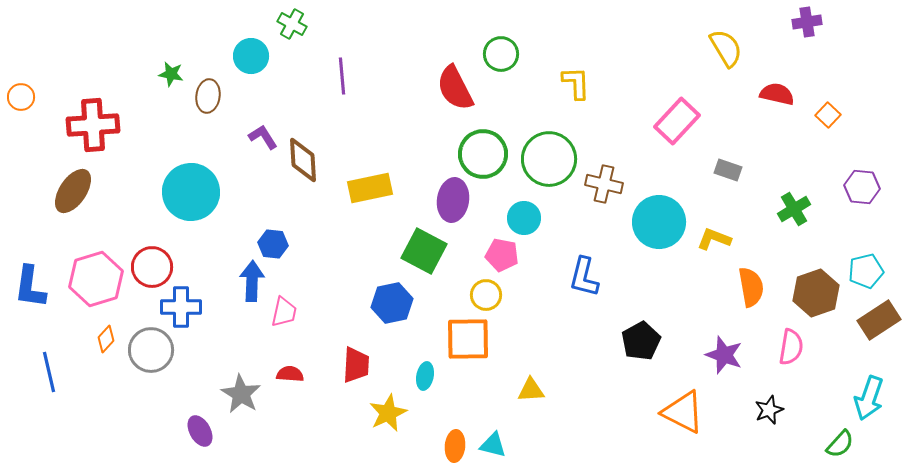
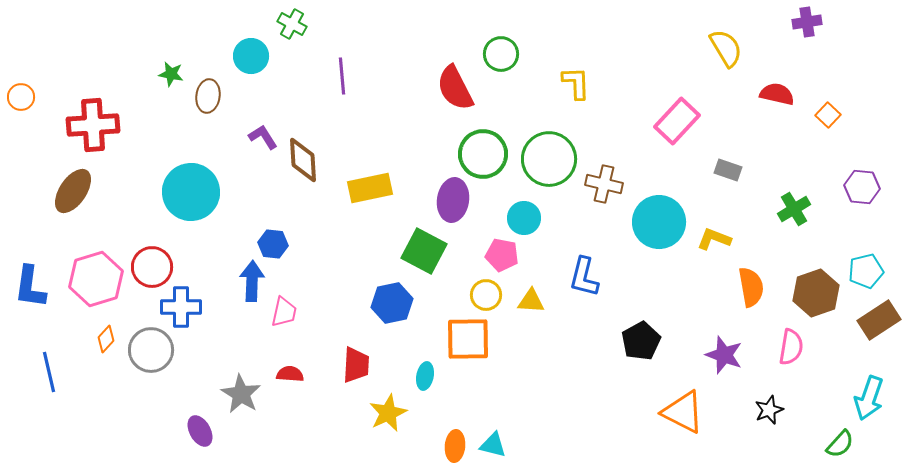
yellow triangle at (531, 390): moved 89 px up; rotated 8 degrees clockwise
